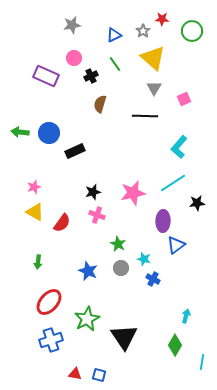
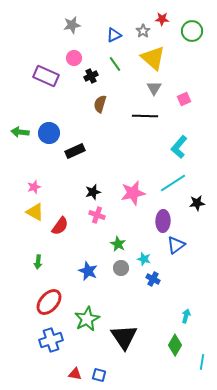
red semicircle at (62, 223): moved 2 px left, 3 px down
